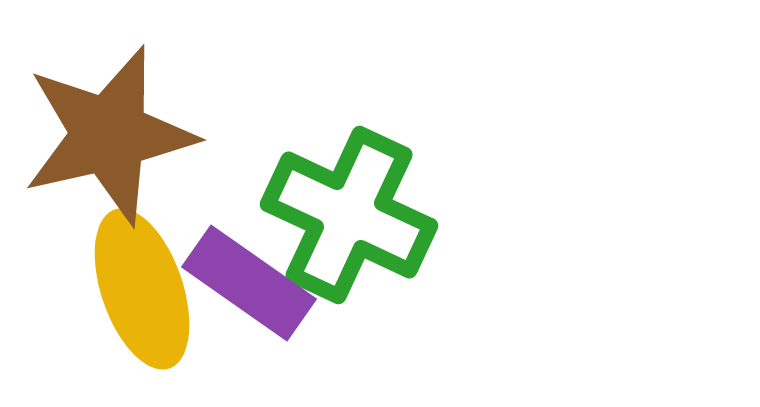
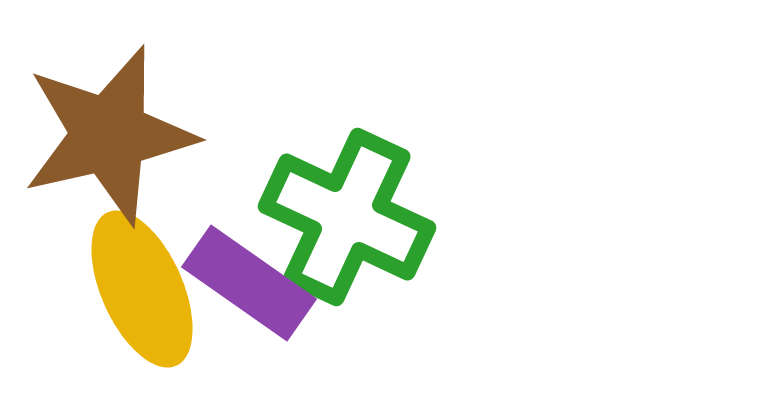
green cross: moved 2 px left, 2 px down
yellow ellipse: rotated 5 degrees counterclockwise
